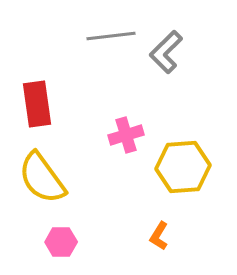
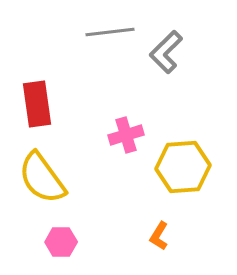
gray line: moved 1 px left, 4 px up
